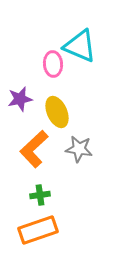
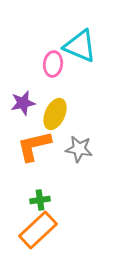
pink ellipse: rotated 10 degrees clockwise
purple star: moved 3 px right, 4 px down
yellow ellipse: moved 2 px left, 2 px down; rotated 48 degrees clockwise
orange L-shape: moved 3 px up; rotated 30 degrees clockwise
green cross: moved 5 px down
orange rectangle: rotated 24 degrees counterclockwise
